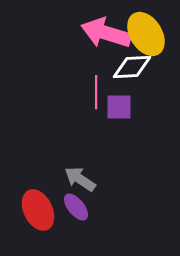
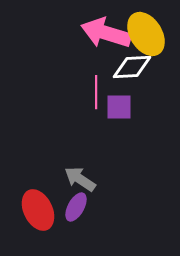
purple ellipse: rotated 68 degrees clockwise
